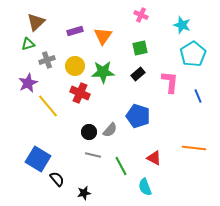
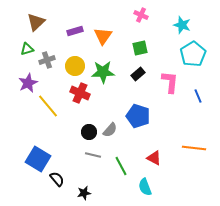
green triangle: moved 1 px left, 5 px down
